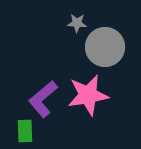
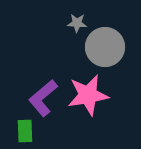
purple L-shape: moved 1 px up
